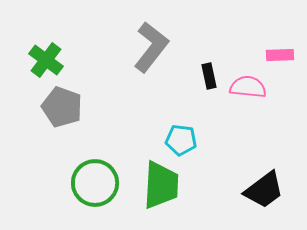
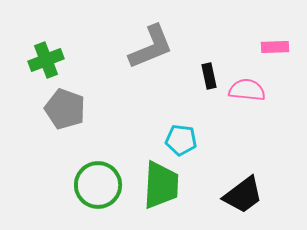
gray L-shape: rotated 30 degrees clockwise
pink rectangle: moved 5 px left, 8 px up
green cross: rotated 32 degrees clockwise
pink semicircle: moved 1 px left, 3 px down
gray pentagon: moved 3 px right, 2 px down
green circle: moved 3 px right, 2 px down
black trapezoid: moved 21 px left, 5 px down
